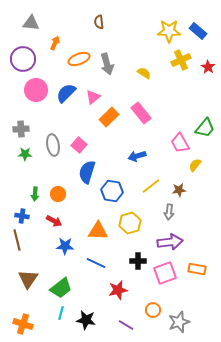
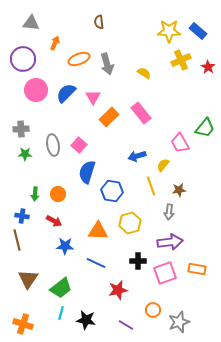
pink triangle at (93, 97): rotated 21 degrees counterclockwise
yellow semicircle at (195, 165): moved 32 px left
yellow line at (151, 186): rotated 72 degrees counterclockwise
